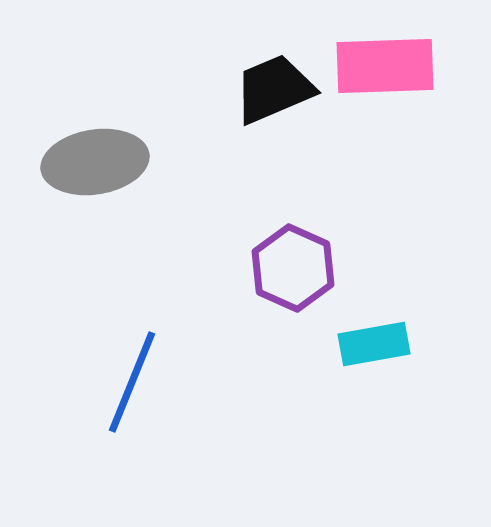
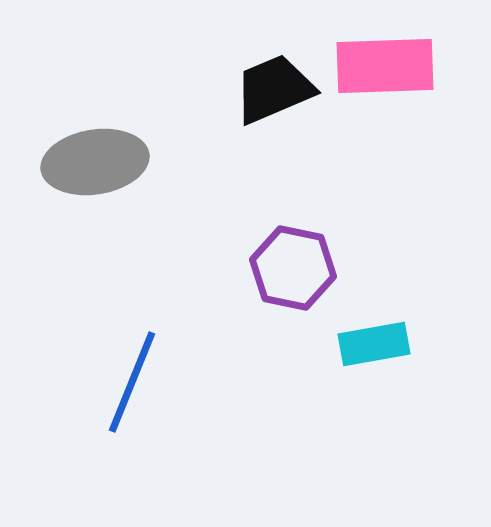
purple hexagon: rotated 12 degrees counterclockwise
